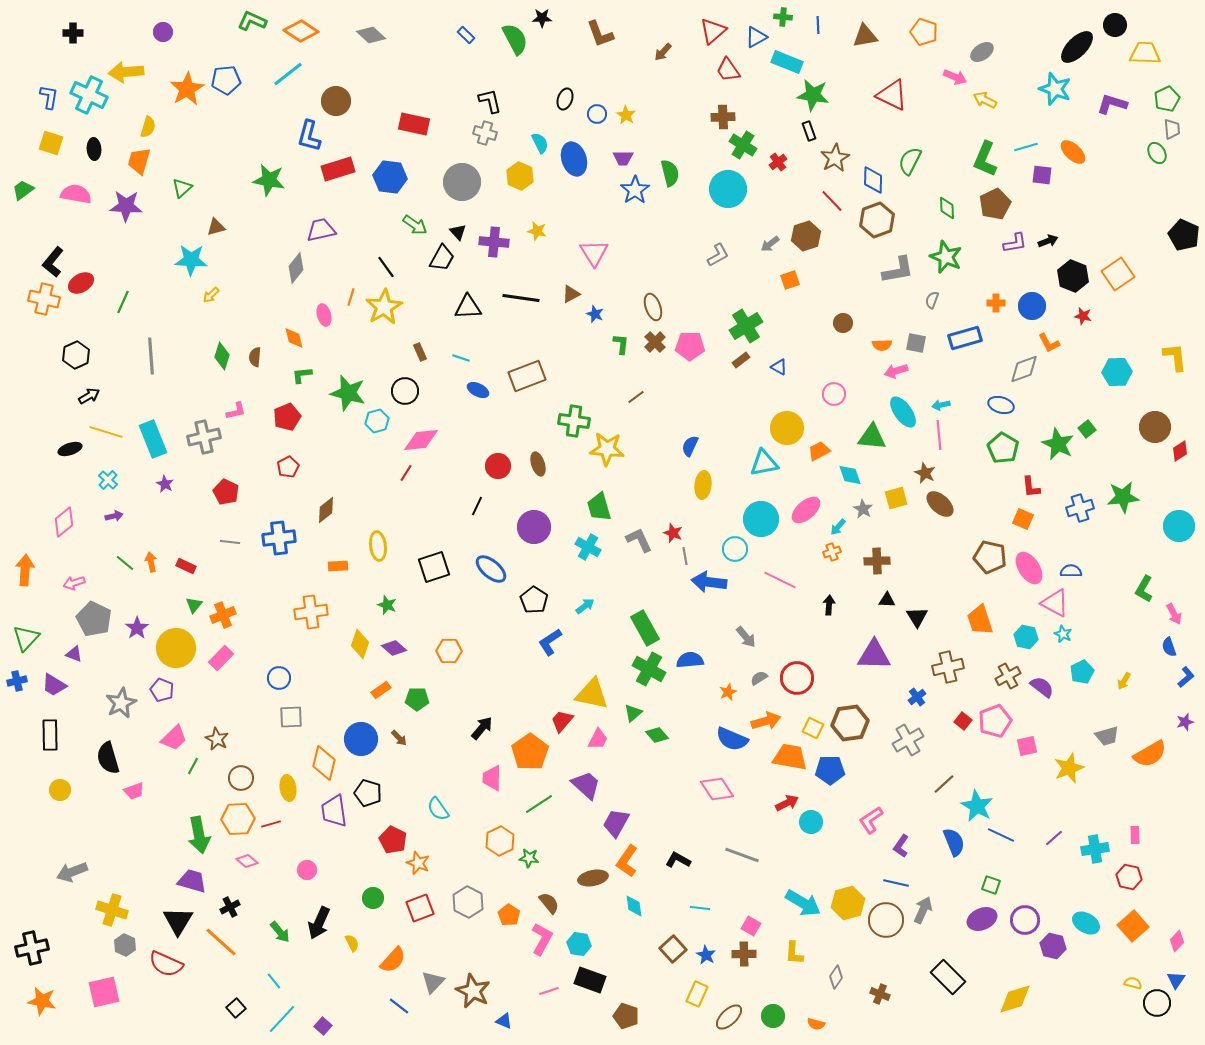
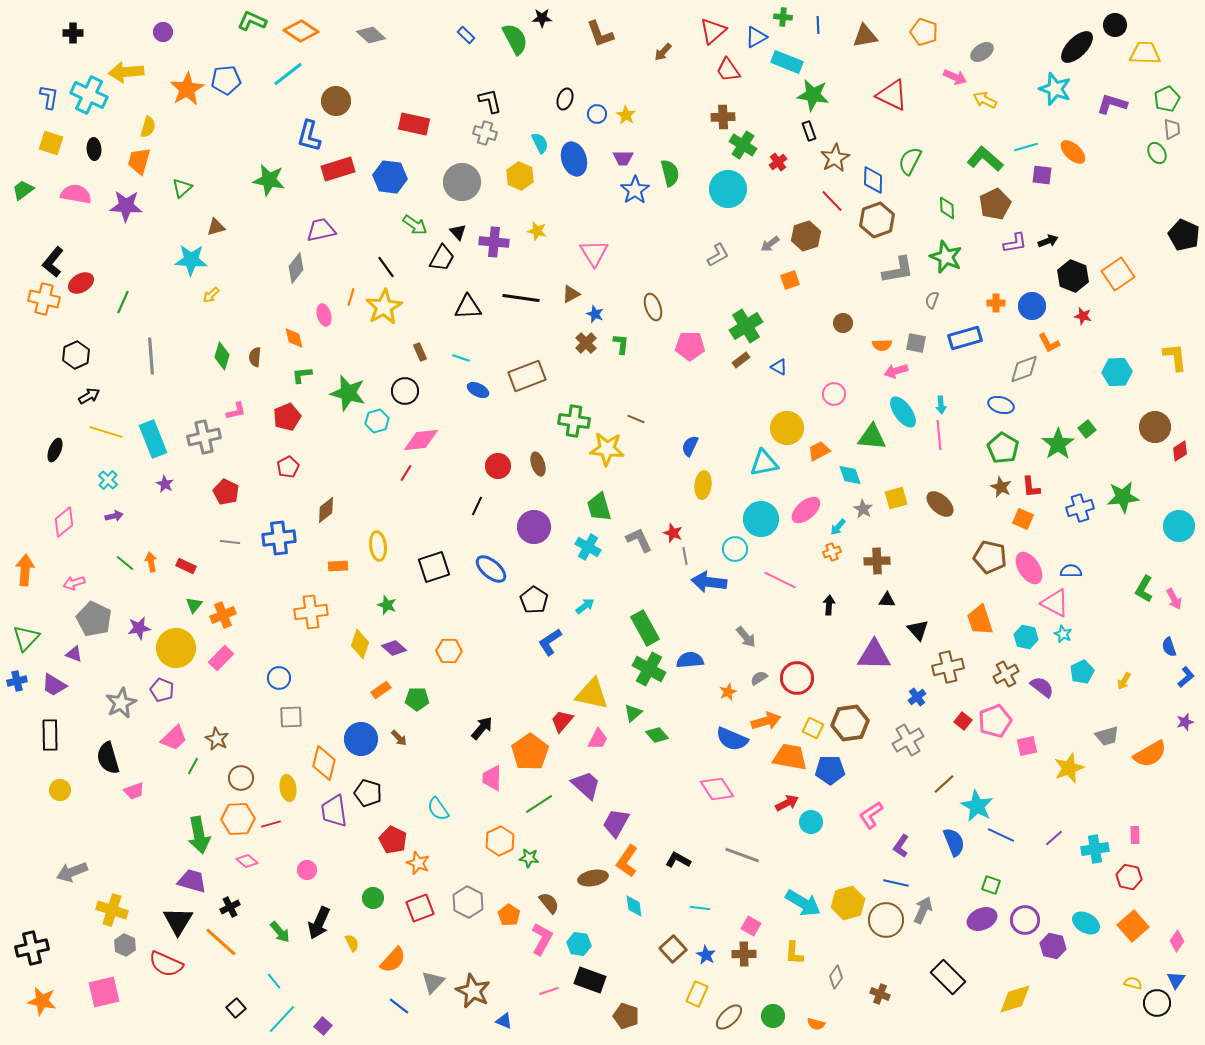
green L-shape at (985, 159): rotated 108 degrees clockwise
brown cross at (655, 342): moved 69 px left, 1 px down
brown line at (636, 397): moved 22 px down; rotated 60 degrees clockwise
cyan arrow at (941, 405): rotated 84 degrees counterclockwise
green star at (1058, 444): rotated 12 degrees clockwise
black ellipse at (70, 449): moved 15 px left, 1 px down; rotated 50 degrees counterclockwise
brown star at (925, 473): moved 76 px right, 14 px down
pink arrow at (1174, 614): moved 15 px up
black triangle at (917, 617): moved 1 px right, 13 px down; rotated 10 degrees counterclockwise
purple star at (137, 628): moved 2 px right; rotated 25 degrees clockwise
brown cross at (1008, 676): moved 2 px left, 2 px up
pink L-shape at (871, 820): moved 5 px up
pink diamond at (1177, 941): rotated 10 degrees counterclockwise
